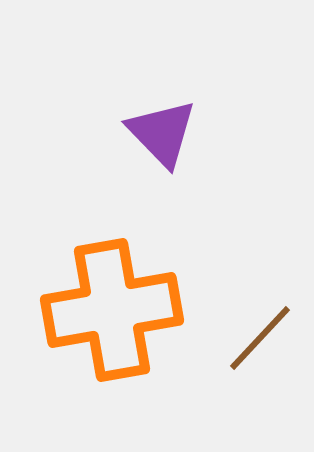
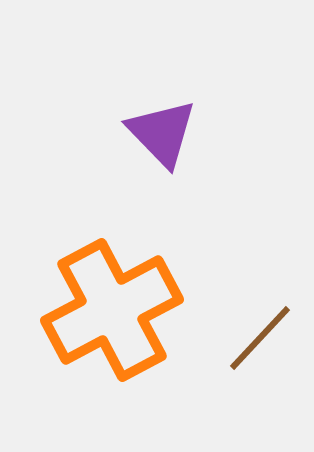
orange cross: rotated 18 degrees counterclockwise
